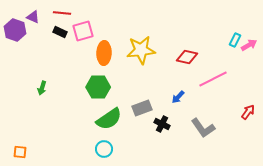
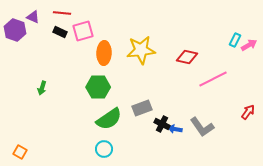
blue arrow: moved 3 px left, 32 px down; rotated 56 degrees clockwise
gray L-shape: moved 1 px left, 1 px up
orange square: rotated 24 degrees clockwise
